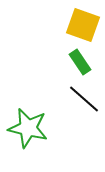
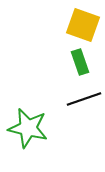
green rectangle: rotated 15 degrees clockwise
black line: rotated 60 degrees counterclockwise
